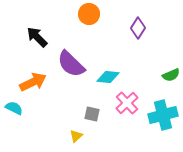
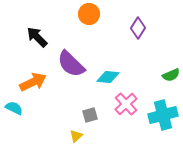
pink cross: moved 1 px left, 1 px down
gray square: moved 2 px left, 1 px down; rotated 28 degrees counterclockwise
